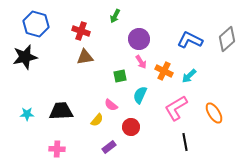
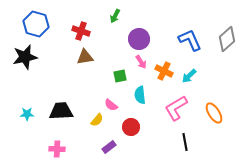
blue L-shape: rotated 40 degrees clockwise
cyan semicircle: rotated 30 degrees counterclockwise
